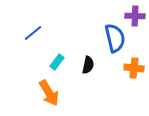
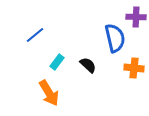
purple cross: moved 1 px right, 1 px down
blue line: moved 2 px right, 2 px down
black semicircle: rotated 60 degrees counterclockwise
